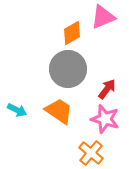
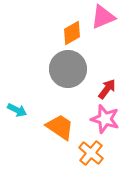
orange trapezoid: moved 1 px right, 16 px down
